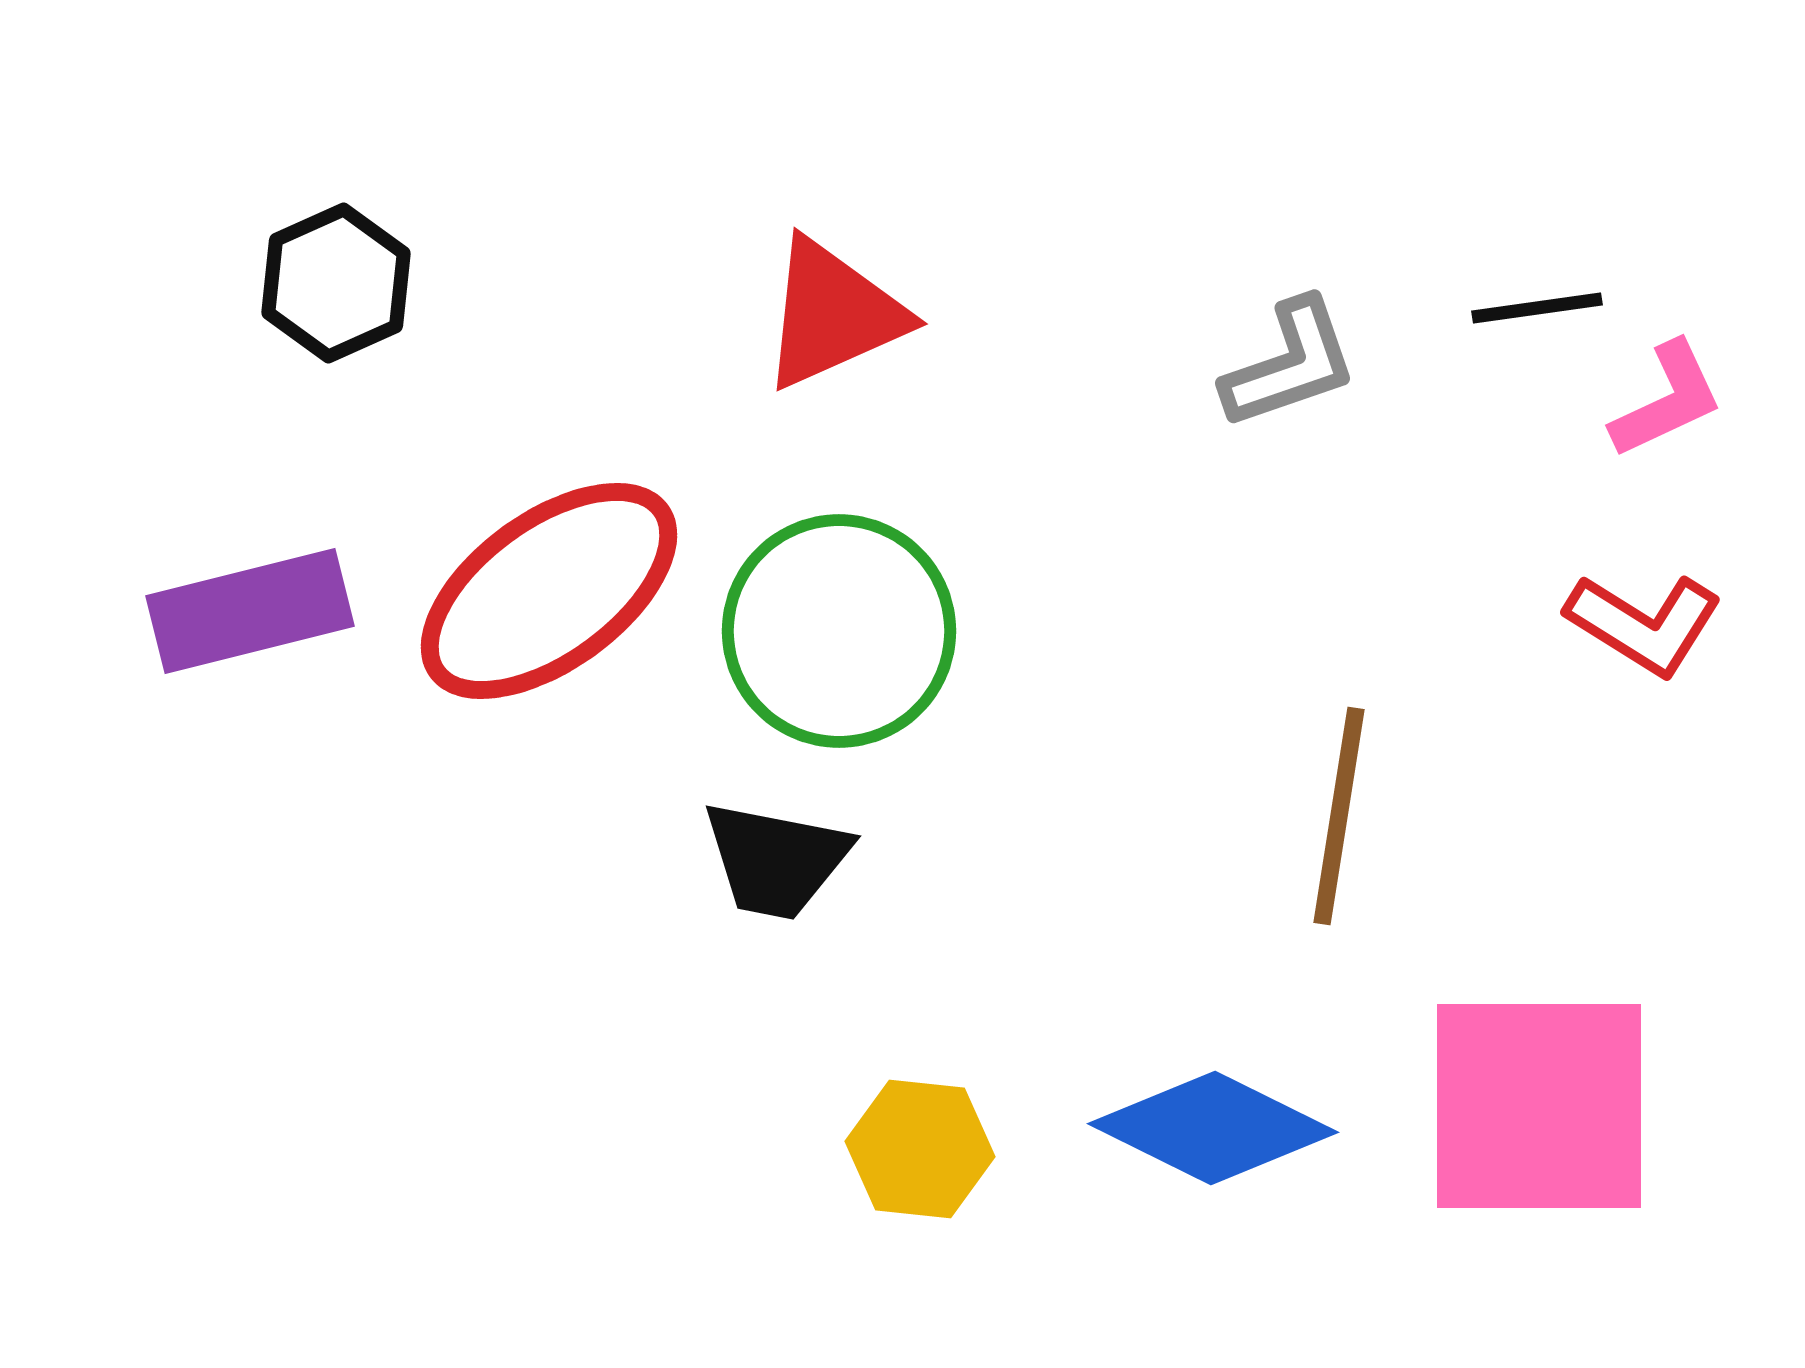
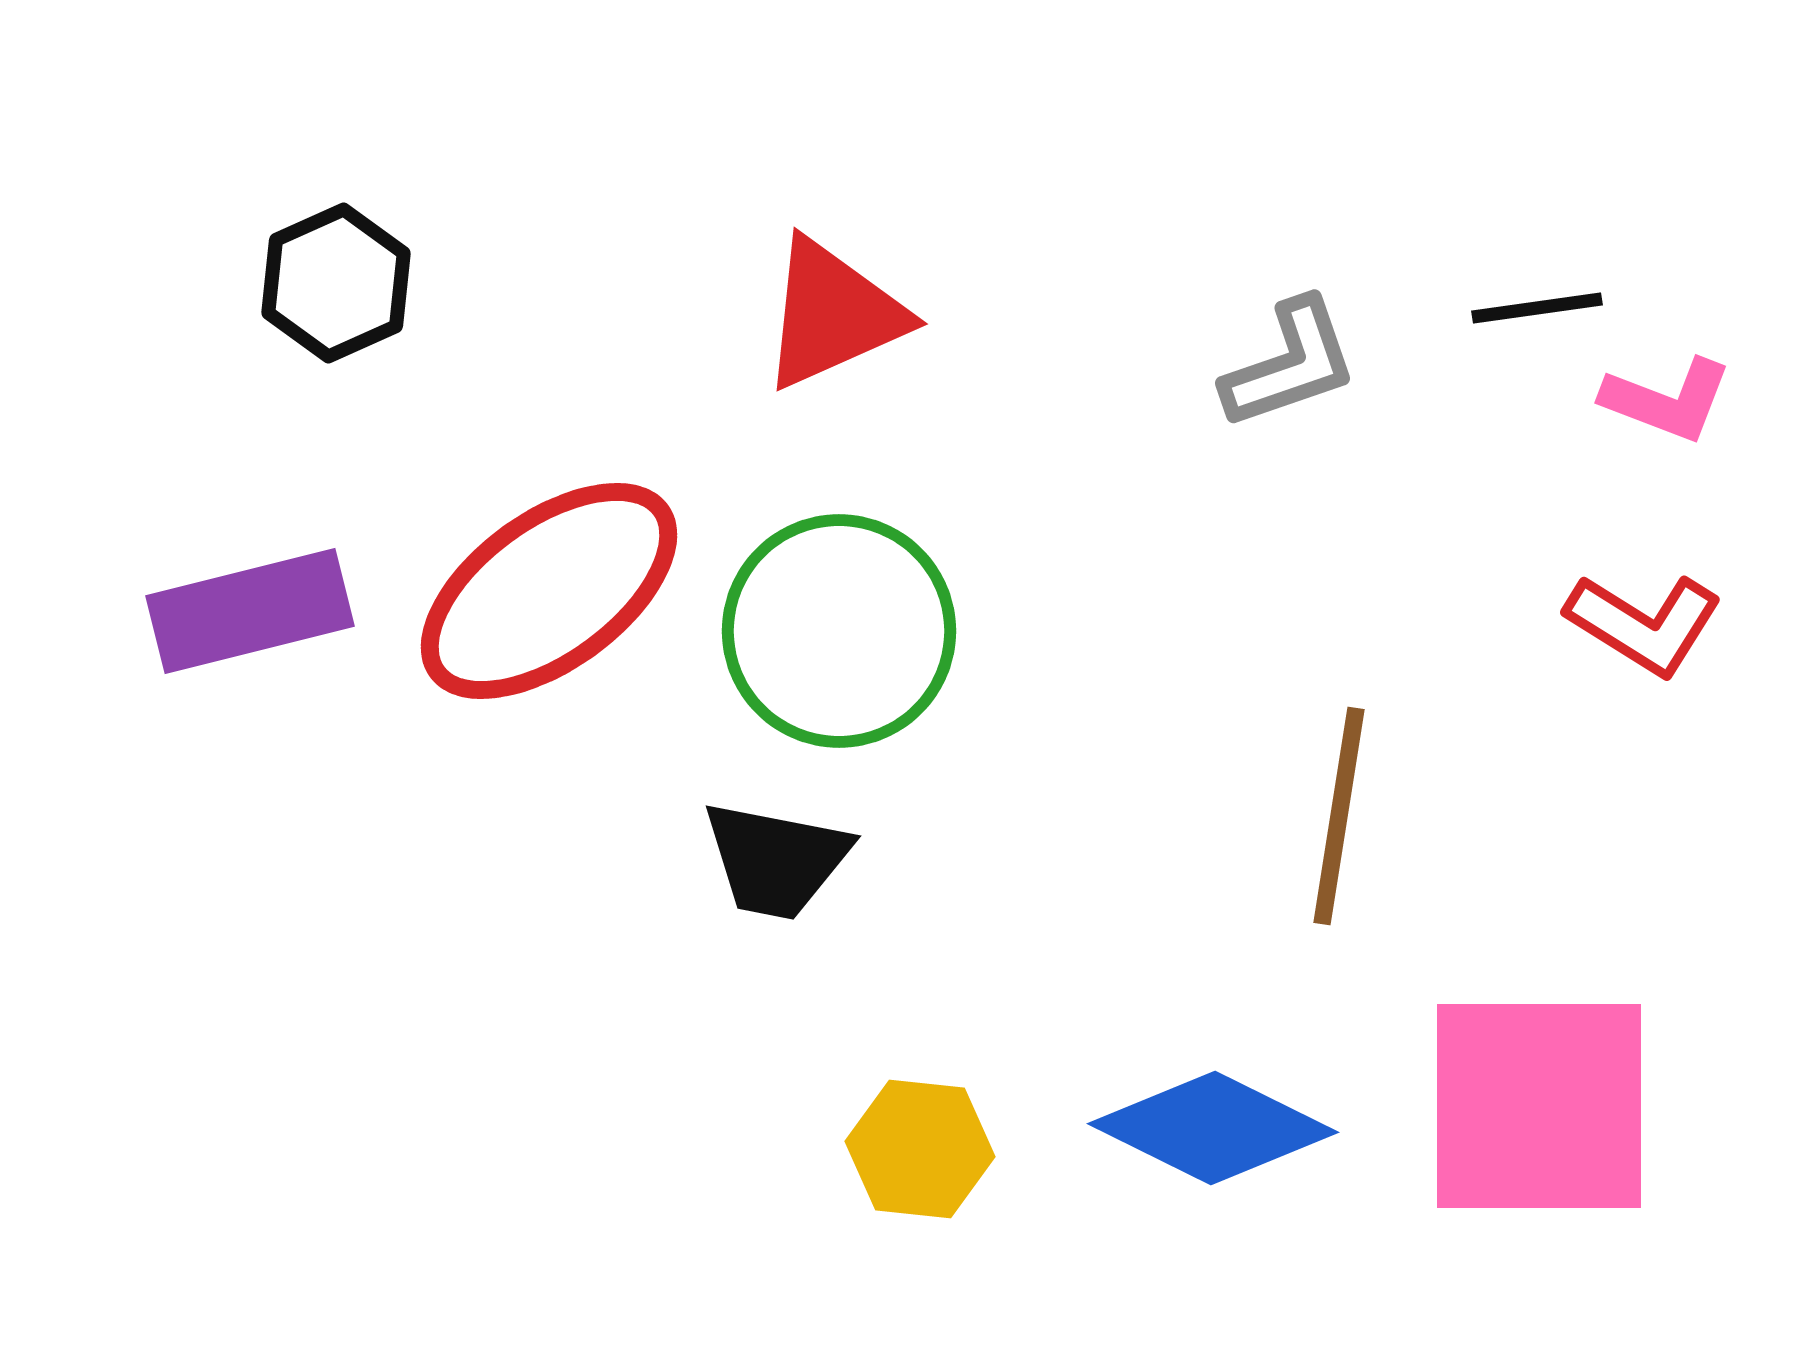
pink L-shape: rotated 46 degrees clockwise
